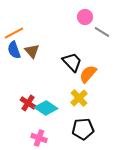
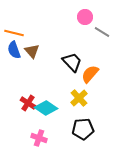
orange line: rotated 42 degrees clockwise
orange semicircle: moved 2 px right
